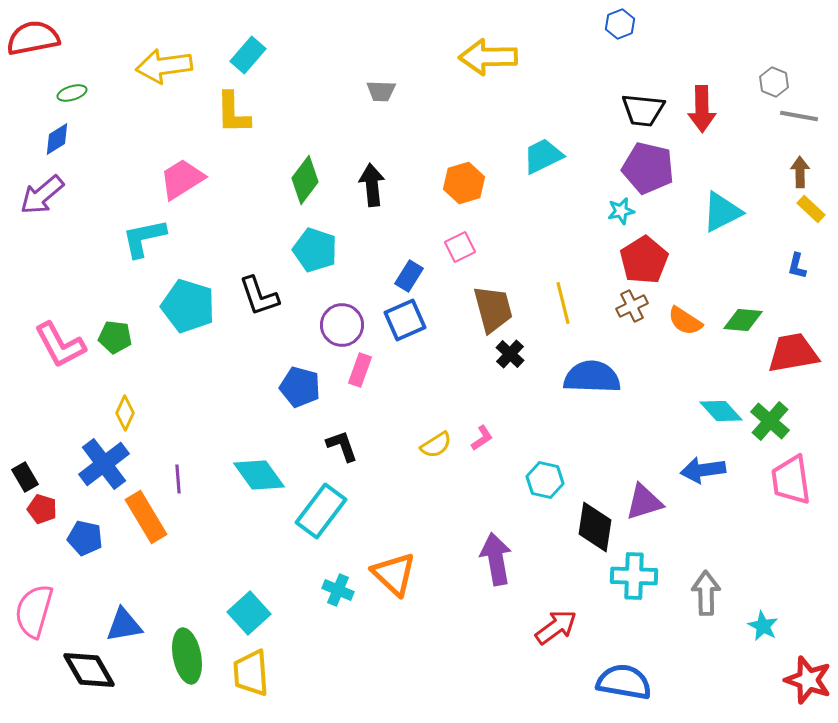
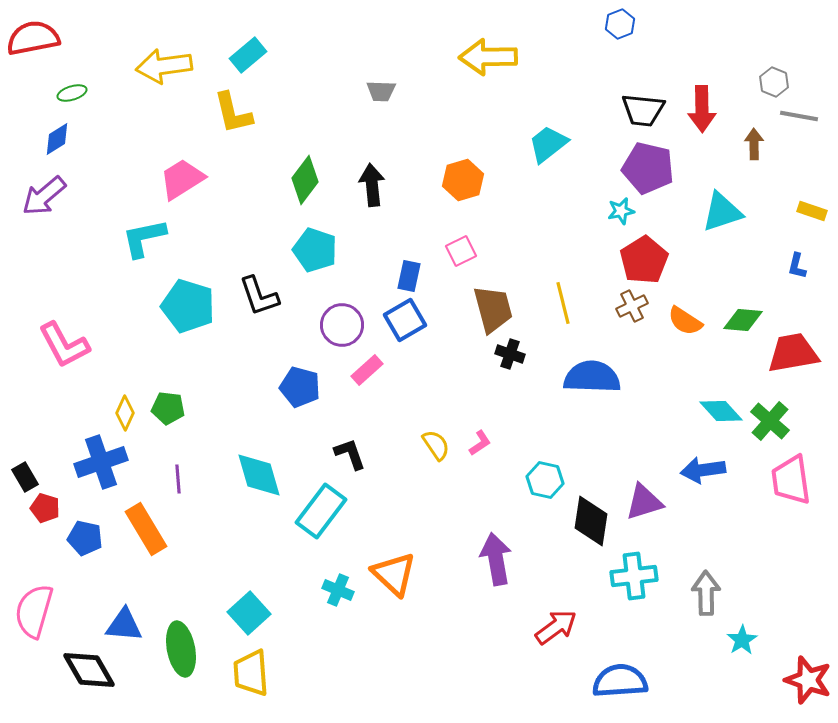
cyan rectangle at (248, 55): rotated 9 degrees clockwise
yellow L-shape at (233, 113): rotated 12 degrees counterclockwise
cyan trapezoid at (543, 156): moved 5 px right, 12 px up; rotated 12 degrees counterclockwise
brown arrow at (800, 172): moved 46 px left, 28 px up
orange hexagon at (464, 183): moved 1 px left, 3 px up
purple arrow at (42, 195): moved 2 px right, 1 px down
yellow rectangle at (811, 209): moved 1 px right, 2 px down; rotated 24 degrees counterclockwise
cyan triangle at (722, 212): rotated 9 degrees clockwise
pink square at (460, 247): moved 1 px right, 4 px down
blue rectangle at (409, 276): rotated 20 degrees counterclockwise
blue square at (405, 320): rotated 6 degrees counterclockwise
green pentagon at (115, 337): moved 53 px right, 71 px down
pink L-shape at (60, 345): moved 4 px right
black cross at (510, 354): rotated 24 degrees counterclockwise
pink rectangle at (360, 370): moved 7 px right; rotated 28 degrees clockwise
pink L-shape at (482, 438): moved 2 px left, 5 px down
yellow semicircle at (436, 445): rotated 92 degrees counterclockwise
black L-shape at (342, 446): moved 8 px right, 8 px down
blue cross at (104, 464): moved 3 px left, 2 px up; rotated 18 degrees clockwise
cyan diamond at (259, 475): rotated 20 degrees clockwise
red pentagon at (42, 509): moved 3 px right, 1 px up
orange rectangle at (146, 517): moved 12 px down
black diamond at (595, 527): moved 4 px left, 6 px up
cyan cross at (634, 576): rotated 9 degrees counterclockwise
blue triangle at (124, 625): rotated 15 degrees clockwise
cyan star at (763, 626): moved 21 px left, 14 px down; rotated 12 degrees clockwise
green ellipse at (187, 656): moved 6 px left, 7 px up
blue semicircle at (624, 682): moved 4 px left, 1 px up; rotated 14 degrees counterclockwise
